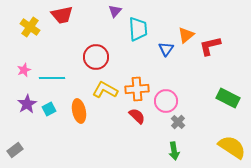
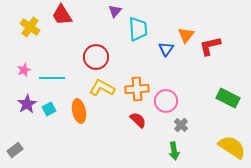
red trapezoid: rotated 70 degrees clockwise
orange triangle: rotated 12 degrees counterclockwise
yellow L-shape: moved 3 px left, 2 px up
red semicircle: moved 1 px right, 4 px down
gray cross: moved 3 px right, 3 px down
